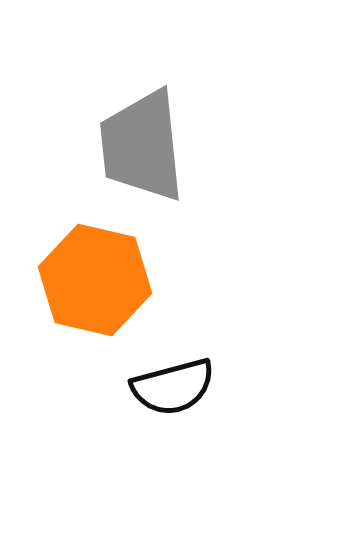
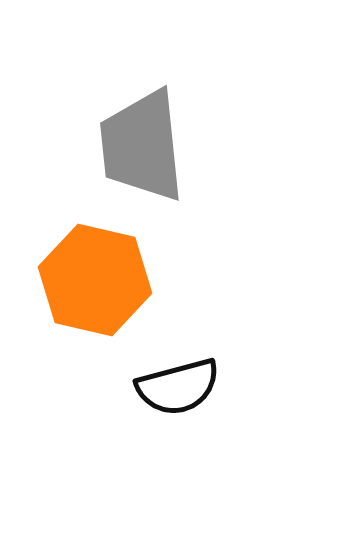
black semicircle: moved 5 px right
